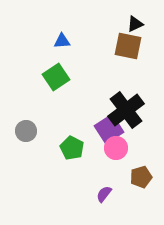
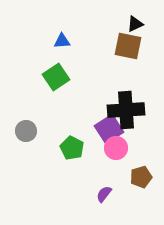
black cross: rotated 33 degrees clockwise
